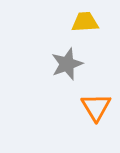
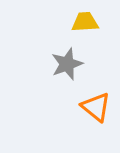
orange triangle: rotated 20 degrees counterclockwise
